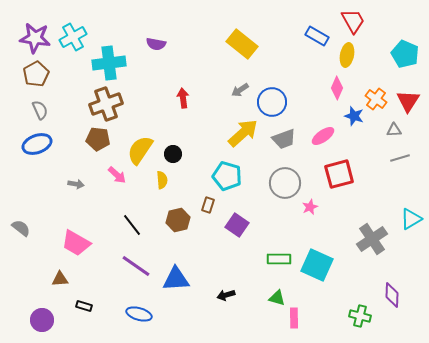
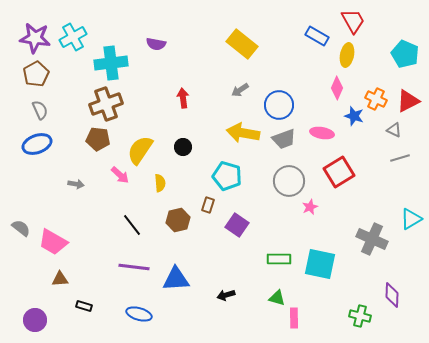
cyan cross at (109, 63): moved 2 px right
orange cross at (376, 99): rotated 10 degrees counterclockwise
red triangle at (408, 101): rotated 30 degrees clockwise
blue circle at (272, 102): moved 7 px right, 3 px down
gray triangle at (394, 130): rotated 28 degrees clockwise
yellow arrow at (243, 133): rotated 128 degrees counterclockwise
pink ellipse at (323, 136): moved 1 px left, 3 px up; rotated 45 degrees clockwise
black circle at (173, 154): moved 10 px right, 7 px up
red square at (339, 174): moved 2 px up; rotated 16 degrees counterclockwise
pink arrow at (117, 175): moved 3 px right
yellow semicircle at (162, 180): moved 2 px left, 3 px down
gray circle at (285, 183): moved 4 px right, 2 px up
gray cross at (372, 239): rotated 32 degrees counterclockwise
pink trapezoid at (76, 243): moved 23 px left, 1 px up
cyan square at (317, 265): moved 3 px right, 1 px up; rotated 12 degrees counterclockwise
purple line at (136, 266): moved 2 px left, 1 px down; rotated 28 degrees counterclockwise
purple circle at (42, 320): moved 7 px left
